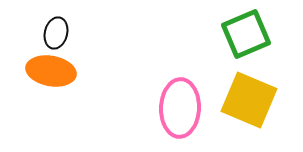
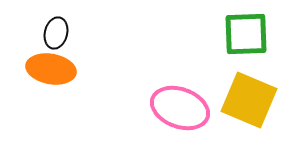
green square: rotated 21 degrees clockwise
orange ellipse: moved 2 px up
pink ellipse: rotated 72 degrees counterclockwise
